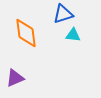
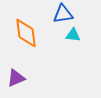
blue triangle: rotated 10 degrees clockwise
purple triangle: moved 1 px right
